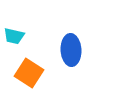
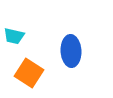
blue ellipse: moved 1 px down
